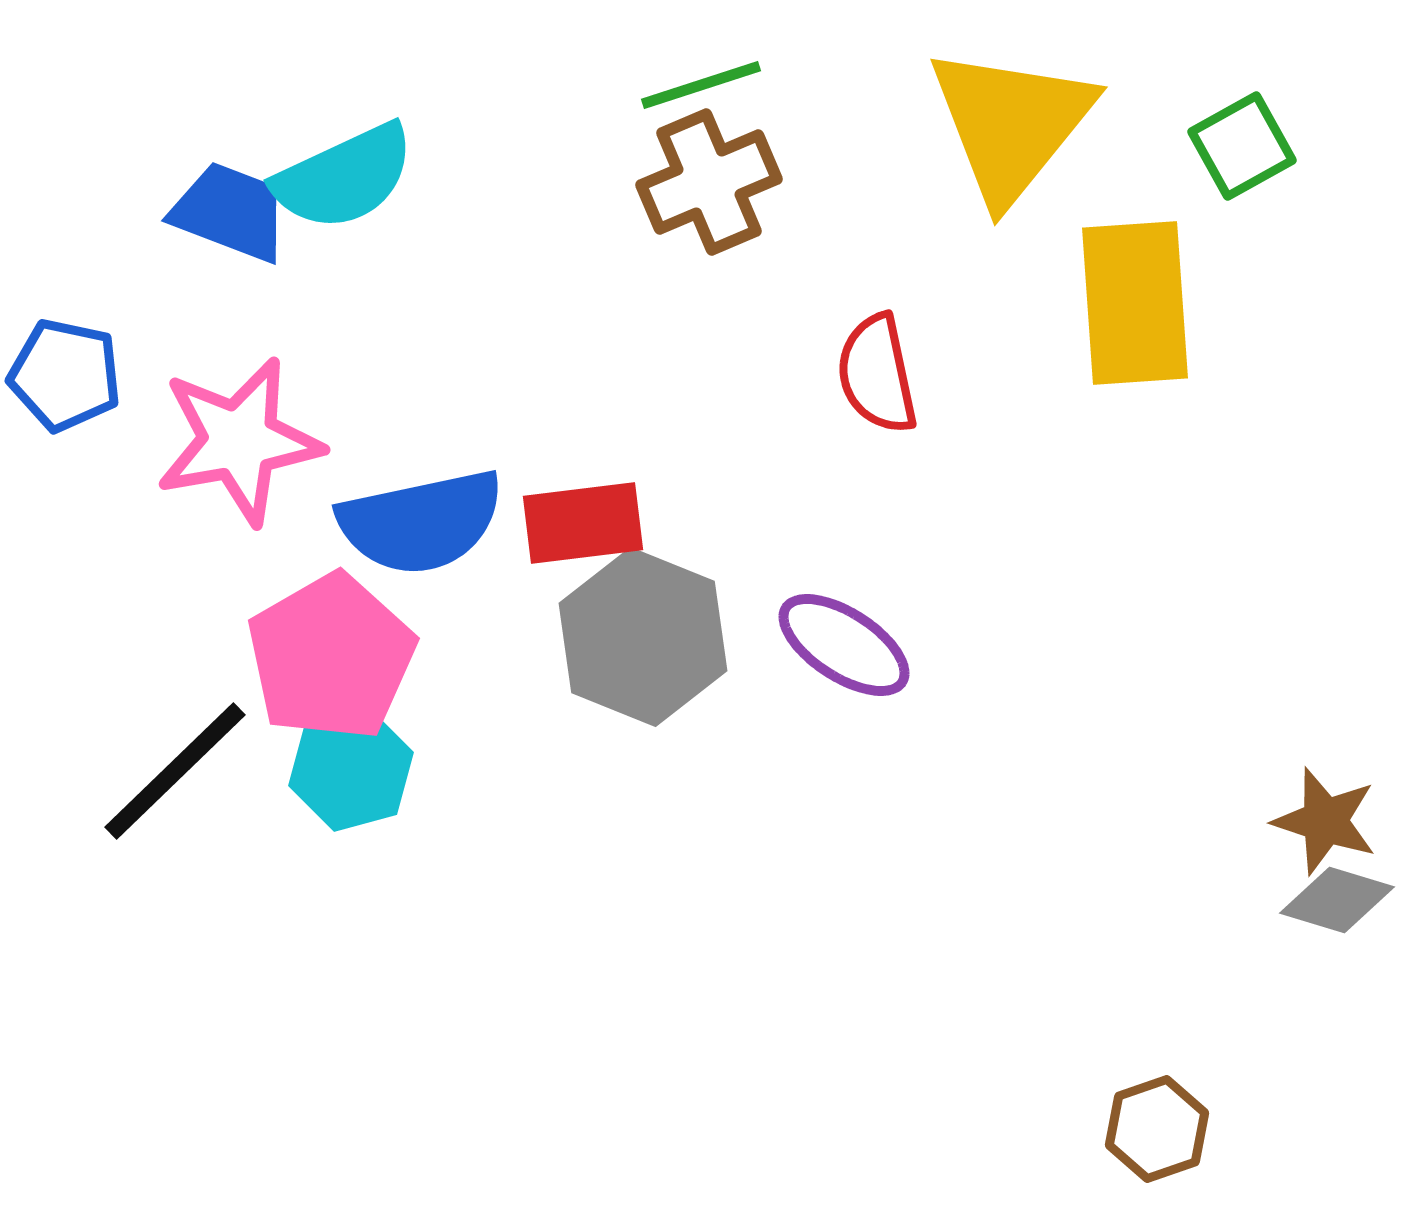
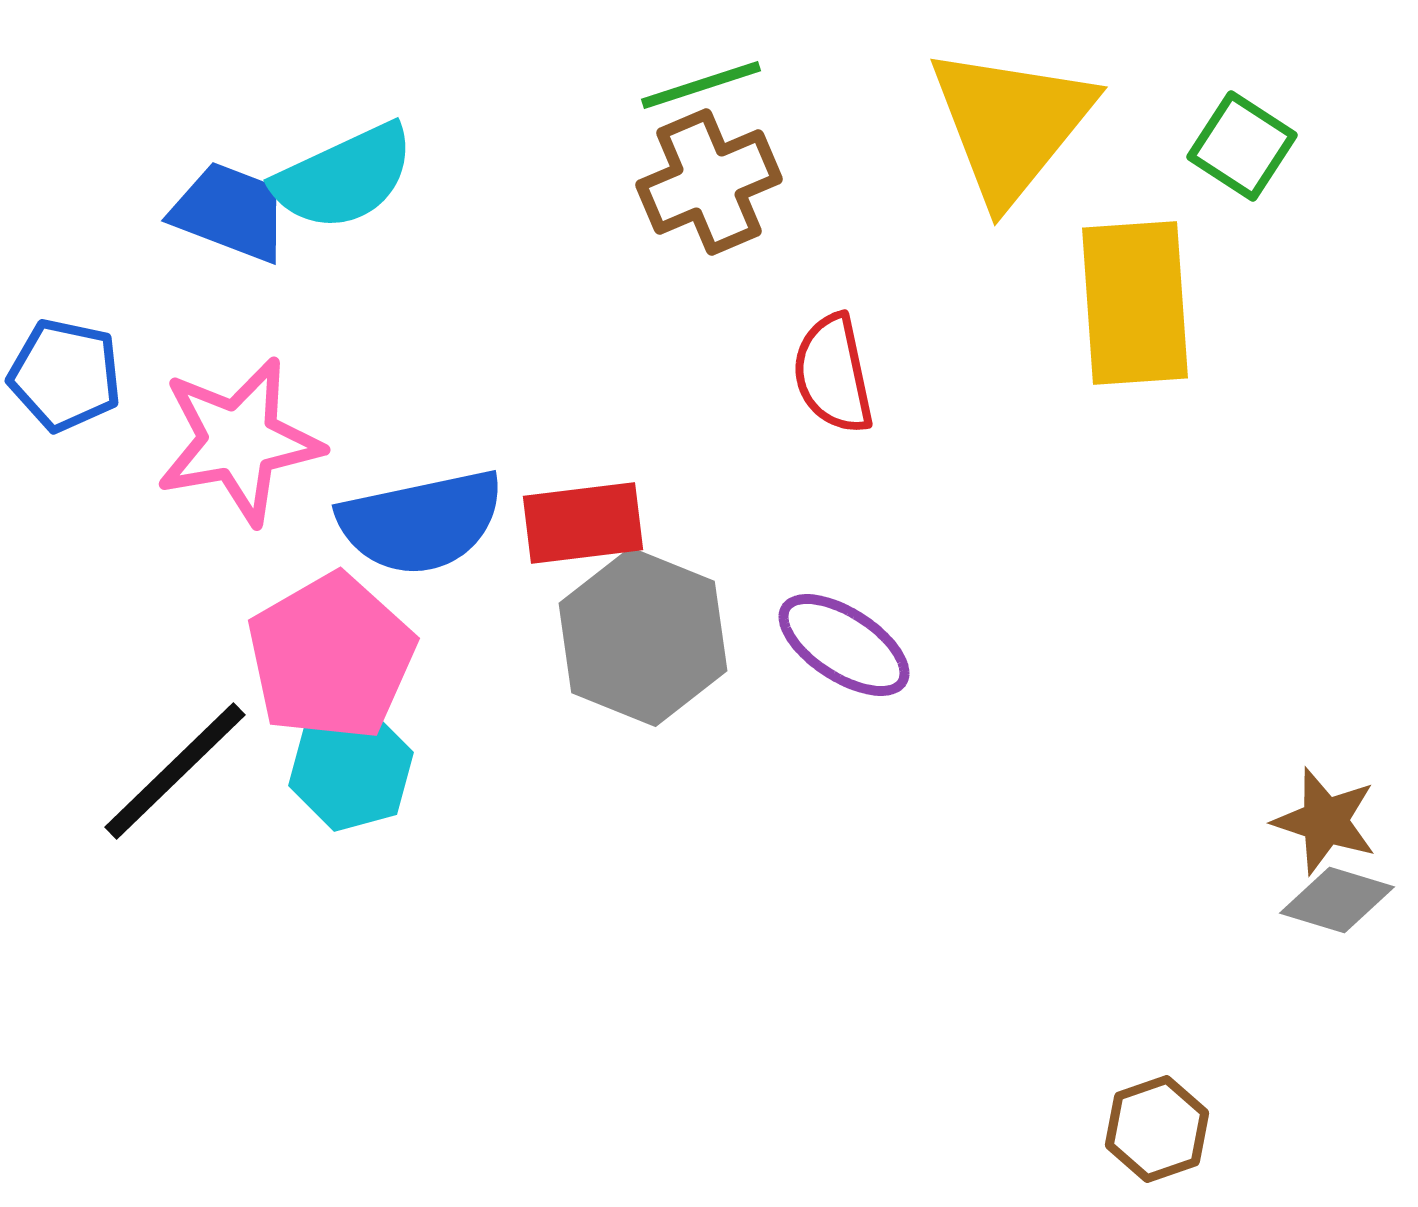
green square: rotated 28 degrees counterclockwise
red semicircle: moved 44 px left
